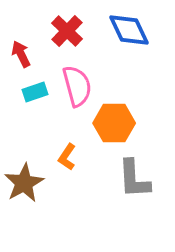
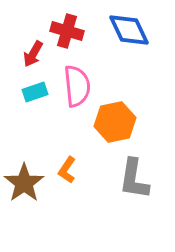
red cross: rotated 28 degrees counterclockwise
red arrow: moved 12 px right; rotated 124 degrees counterclockwise
pink semicircle: rotated 9 degrees clockwise
orange hexagon: moved 1 px right, 1 px up; rotated 12 degrees counterclockwise
orange L-shape: moved 13 px down
gray L-shape: rotated 12 degrees clockwise
brown star: rotated 6 degrees counterclockwise
